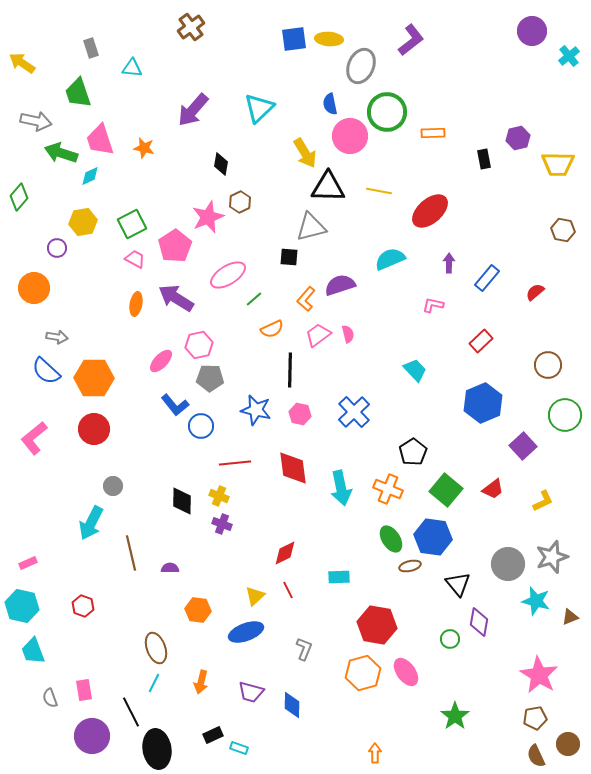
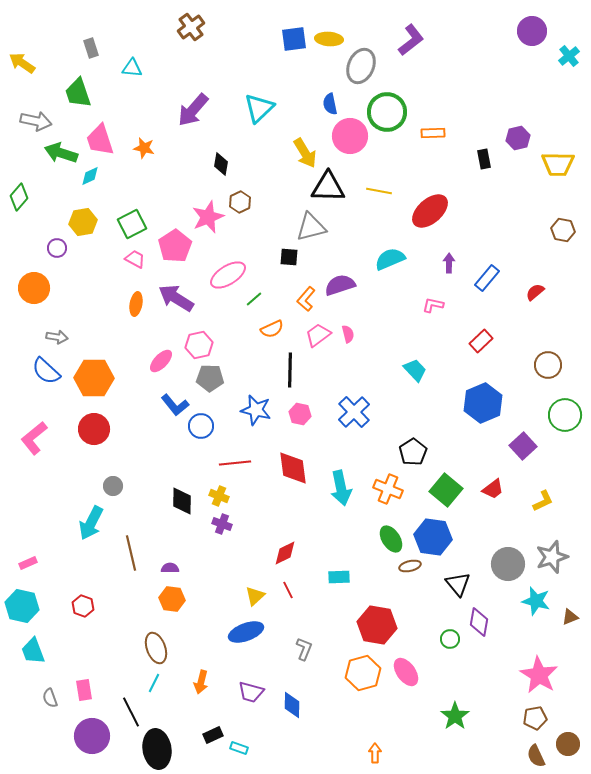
orange hexagon at (198, 610): moved 26 px left, 11 px up
